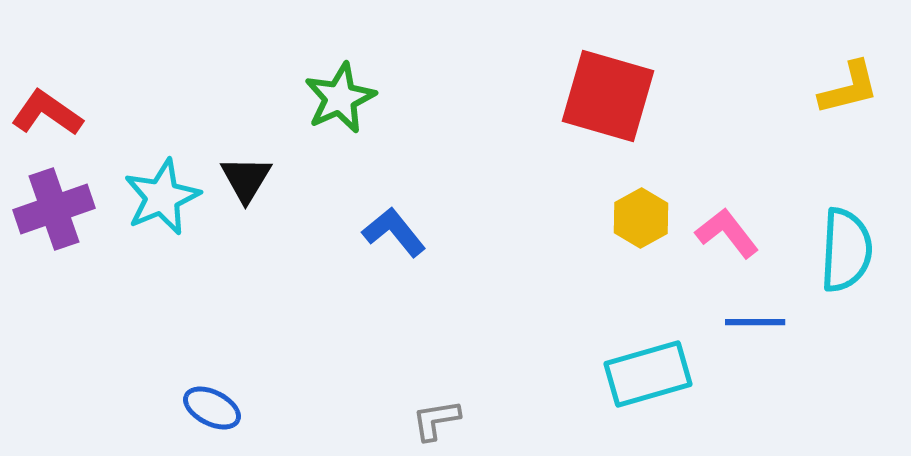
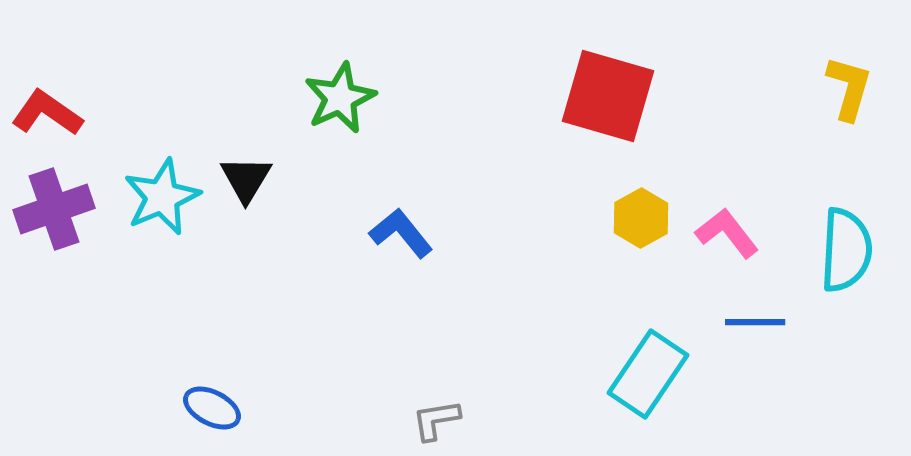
yellow L-shape: rotated 60 degrees counterclockwise
blue L-shape: moved 7 px right, 1 px down
cyan rectangle: rotated 40 degrees counterclockwise
